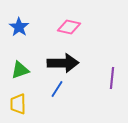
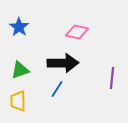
pink diamond: moved 8 px right, 5 px down
yellow trapezoid: moved 3 px up
